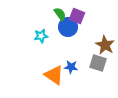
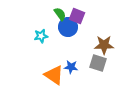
brown star: moved 1 px left; rotated 30 degrees counterclockwise
